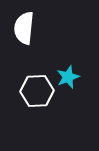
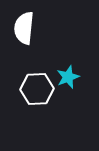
white hexagon: moved 2 px up
